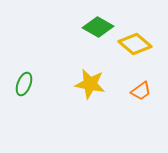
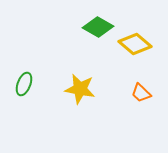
yellow star: moved 10 px left, 5 px down
orange trapezoid: moved 2 px down; rotated 80 degrees clockwise
